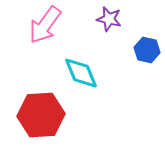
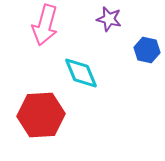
pink arrow: rotated 21 degrees counterclockwise
